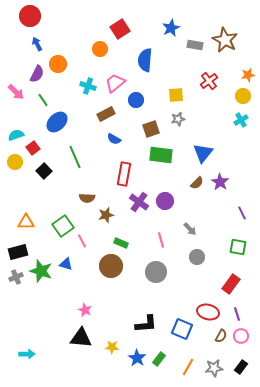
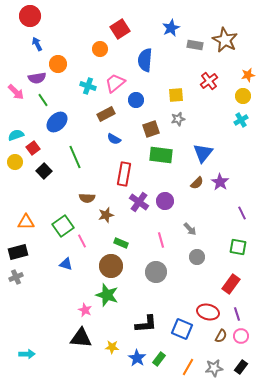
purple semicircle at (37, 74): moved 4 px down; rotated 54 degrees clockwise
green star at (41, 271): moved 66 px right, 24 px down
